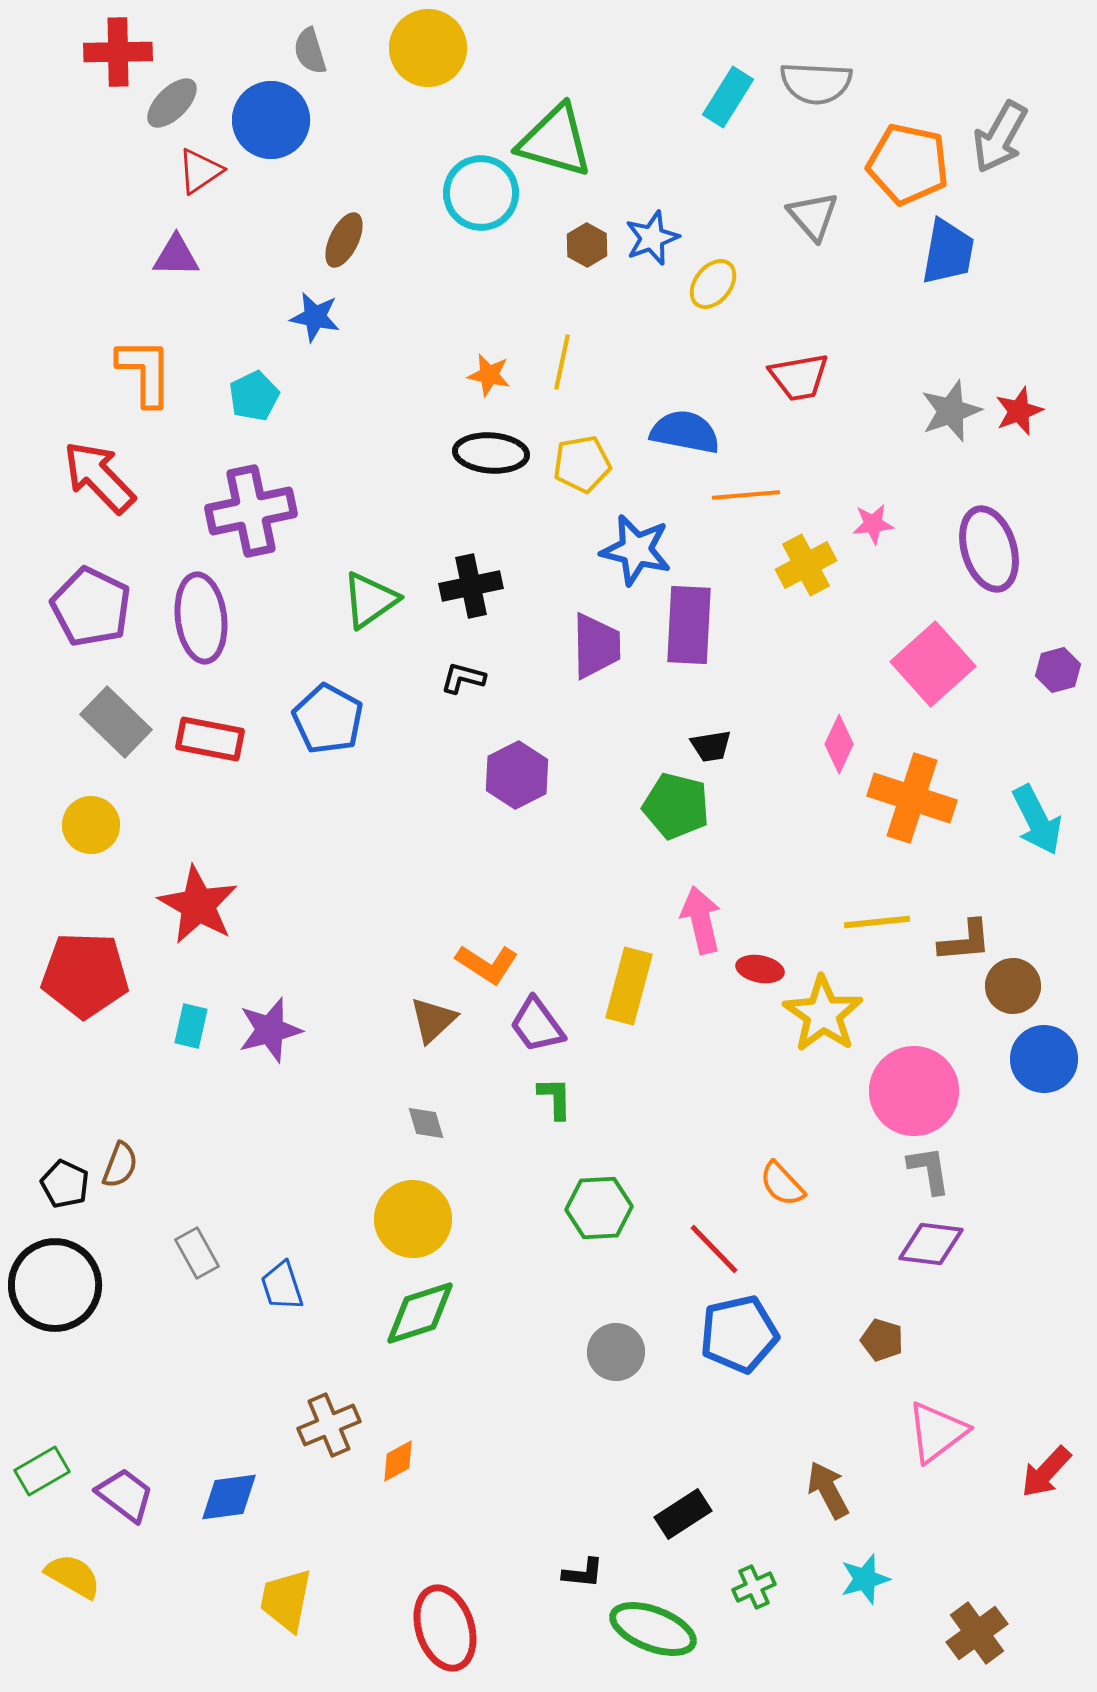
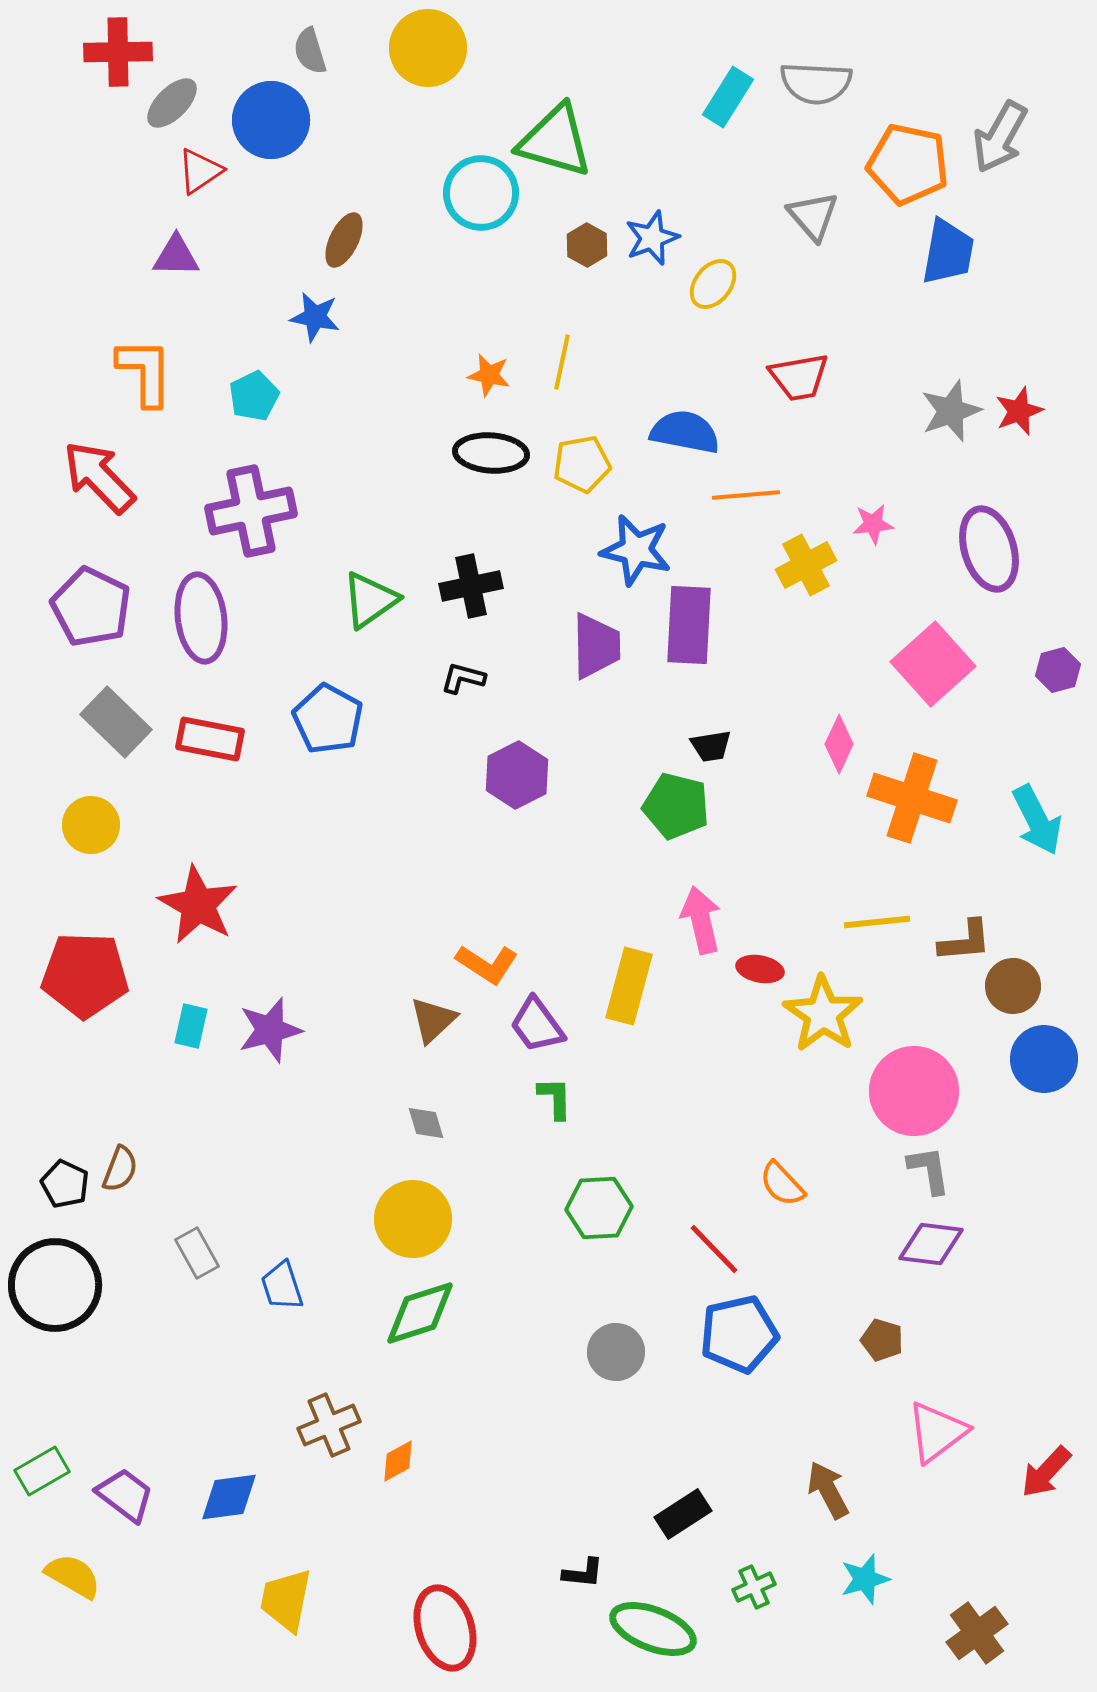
brown semicircle at (120, 1165): moved 4 px down
